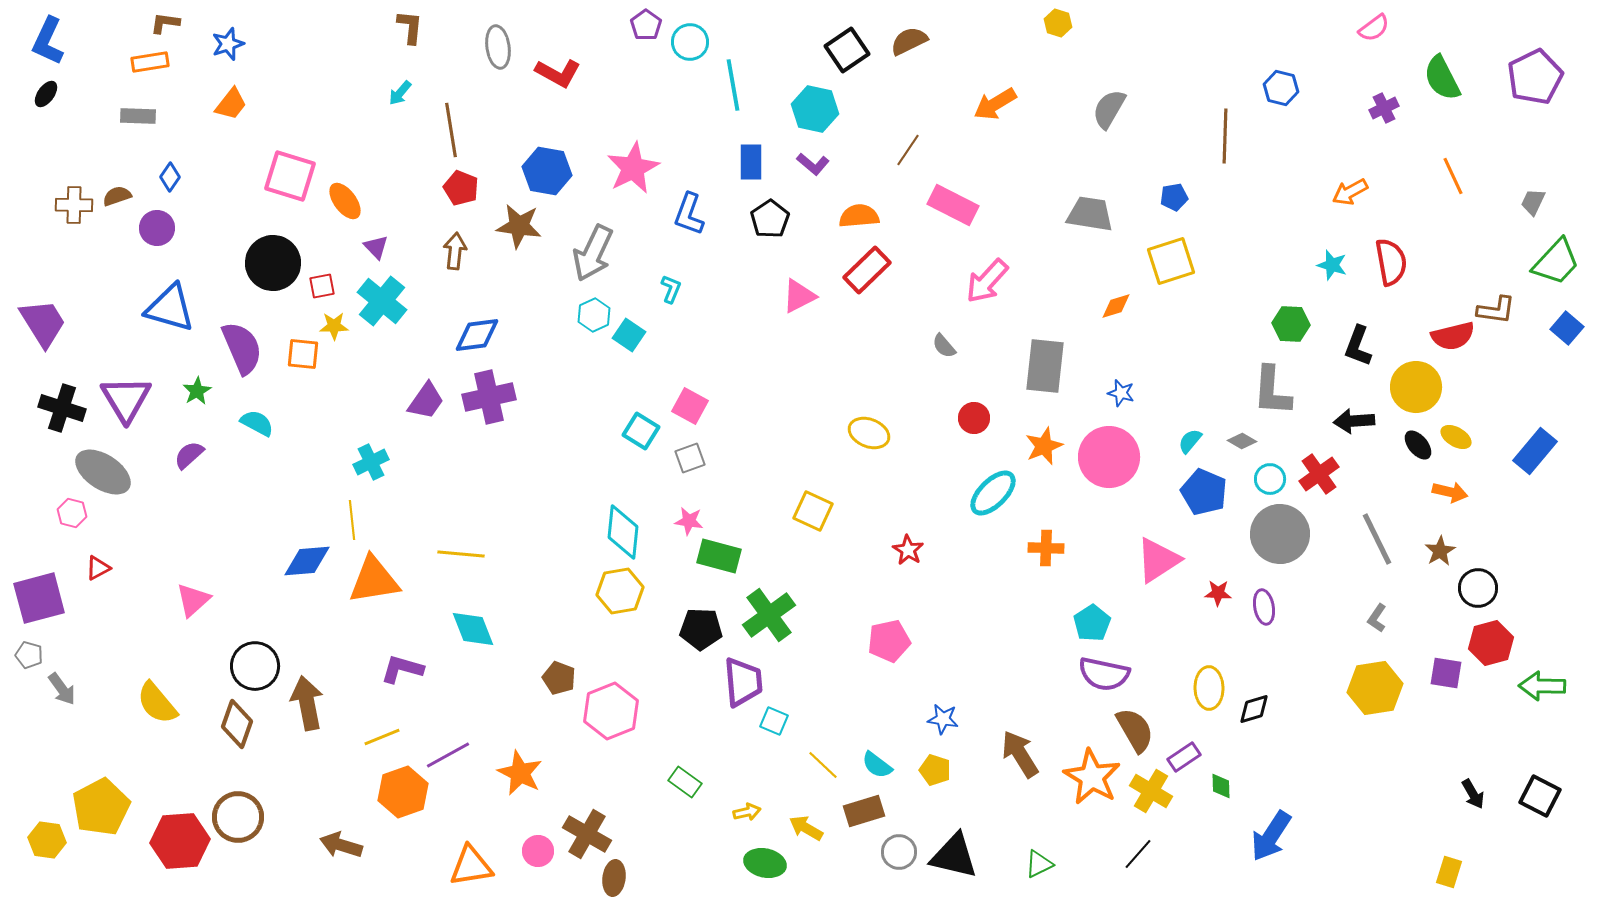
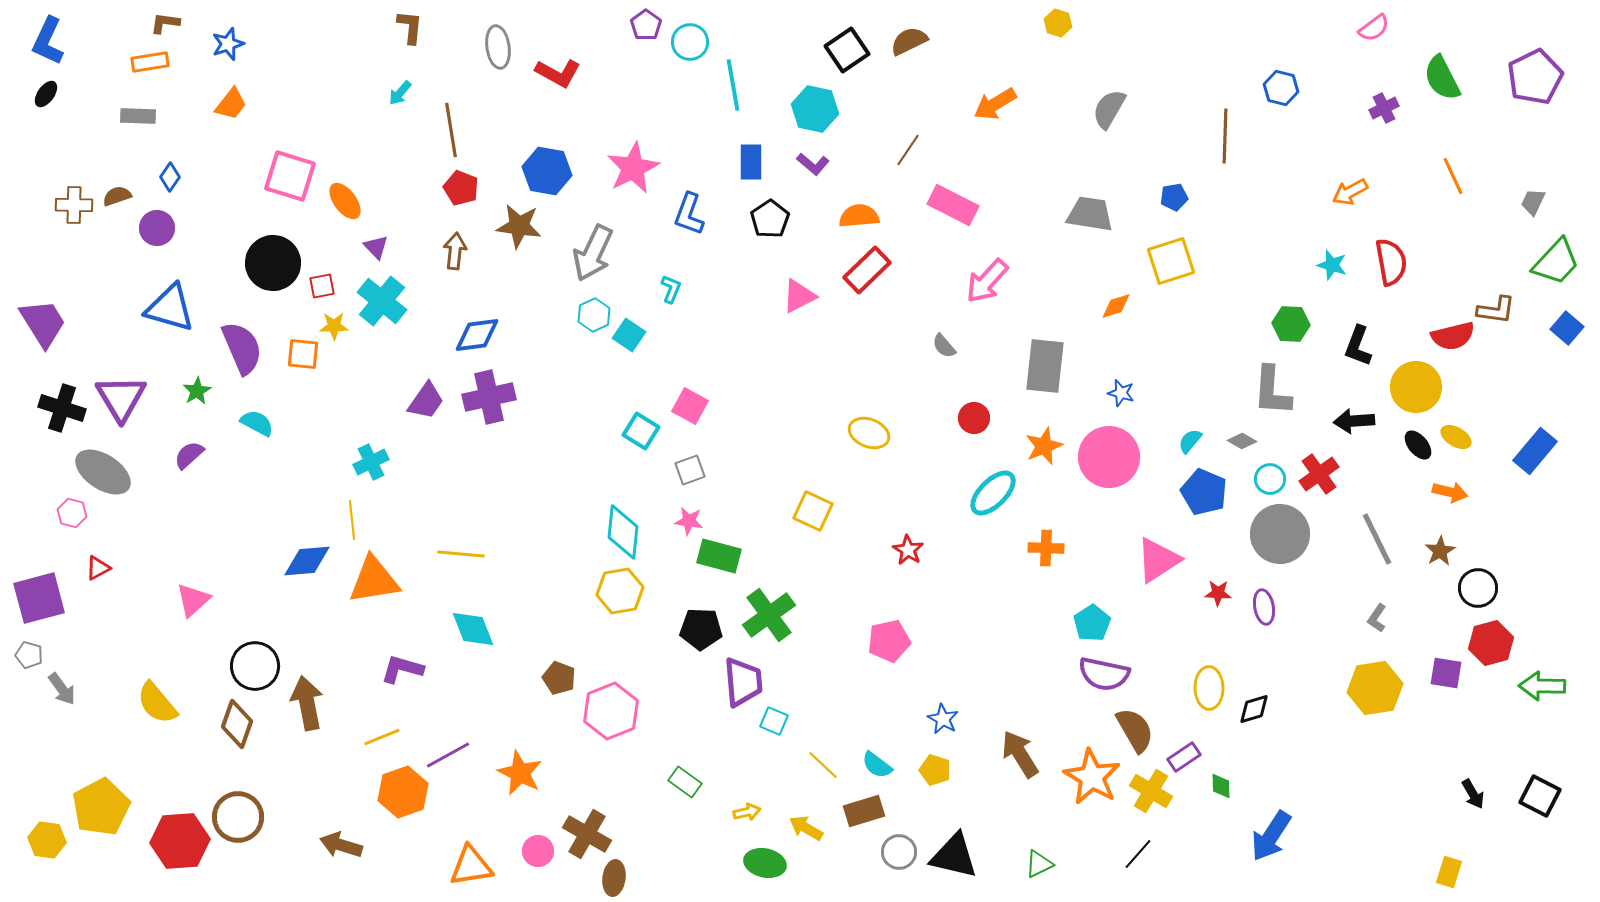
purple triangle at (126, 399): moved 5 px left, 1 px up
gray square at (690, 458): moved 12 px down
blue star at (943, 719): rotated 20 degrees clockwise
